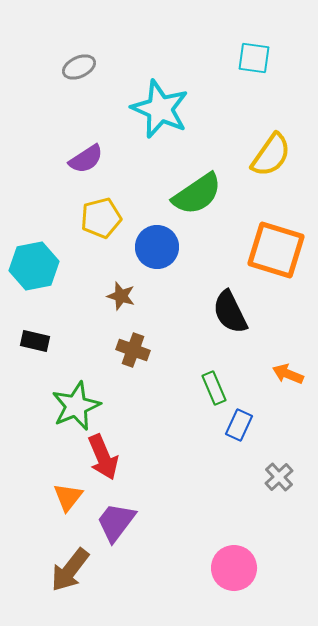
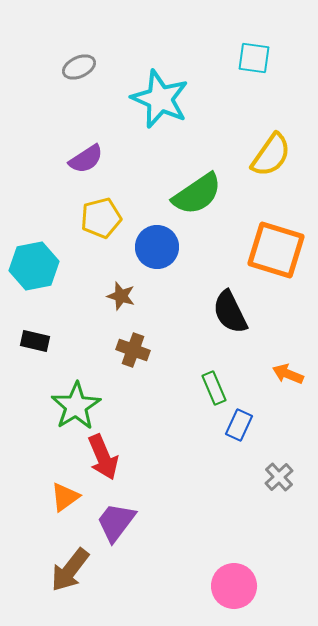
cyan star: moved 10 px up
green star: rotated 9 degrees counterclockwise
orange triangle: moved 3 px left; rotated 16 degrees clockwise
pink circle: moved 18 px down
